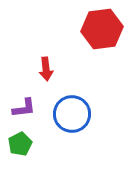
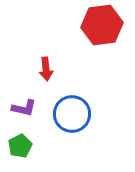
red hexagon: moved 4 px up
purple L-shape: rotated 20 degrees clockwise
green pentagon: moved 2 px down
